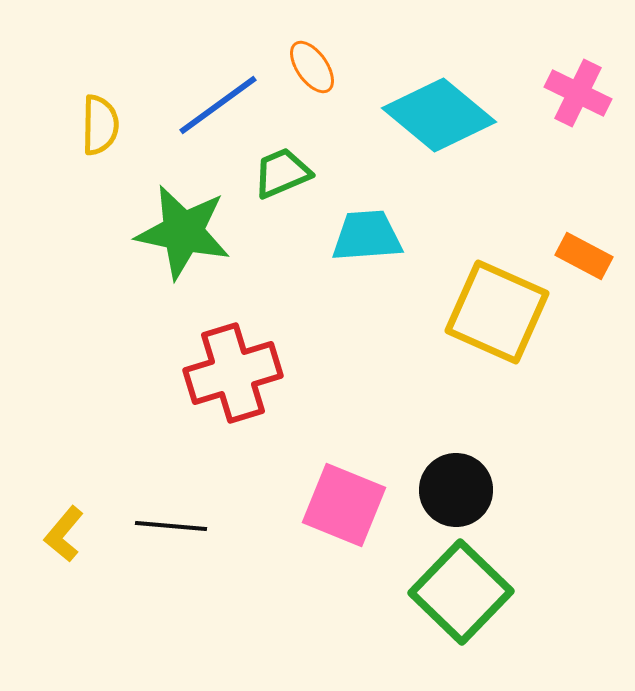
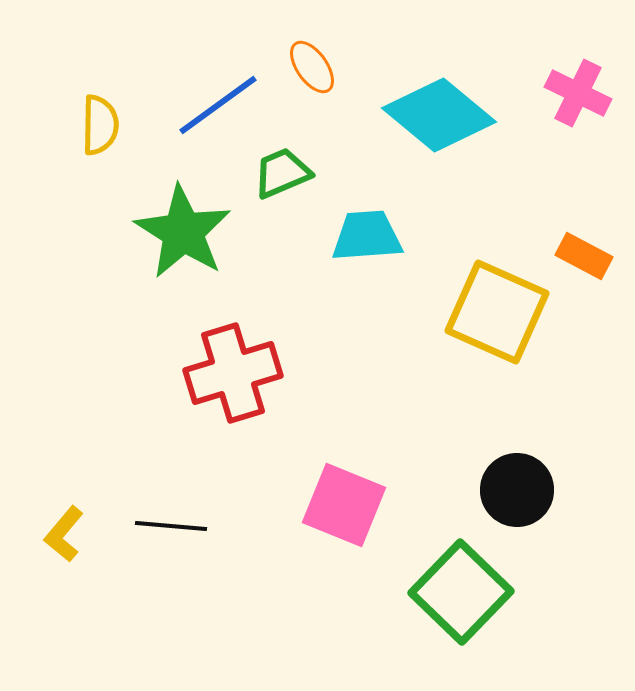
green star: rotated 20 degrees clockwise
black circle: moved 61 px right
